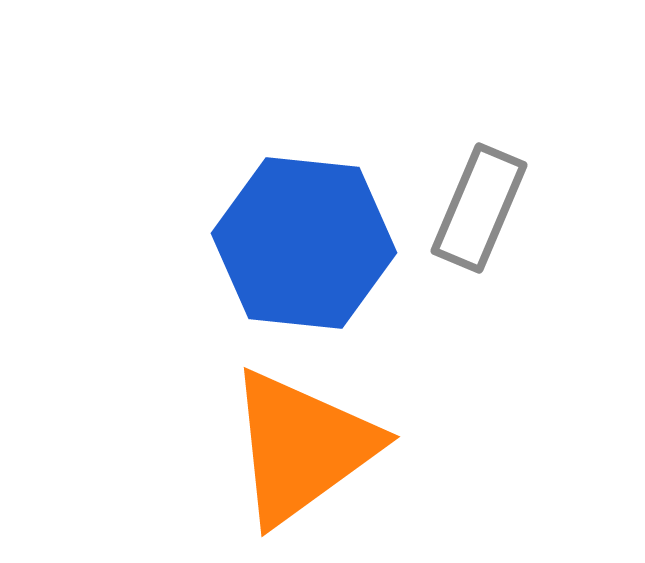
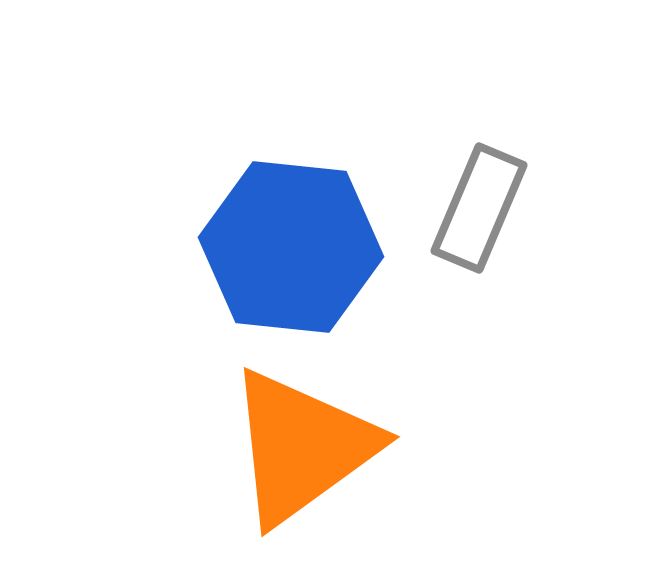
blue hexagon: moved 13 px left, 4 px down
